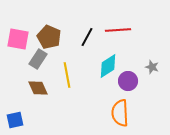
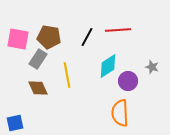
brown pentagon: rotated 15 degrees counterclockwise
blue square: moved 3 px down
